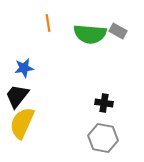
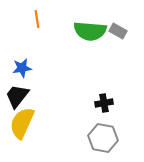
orange line: moved 11 px left, 4 px up
green semicircle: moved 3 px up
blue star: moved 2 px left
black cross: rotated 18 degrees counterclockwise
